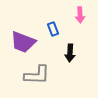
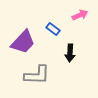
pink arrow: rotated 112 degrees counterclockwise
blue rectangle: rotated 32 degrees counterclockwise
purple trapezoid: rotated 68 degrees counterclockwise
